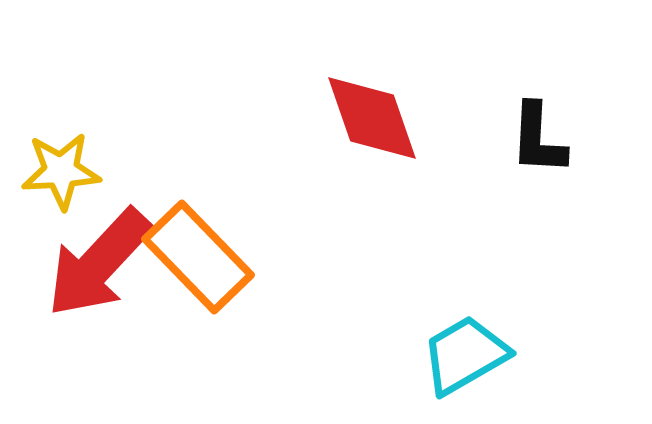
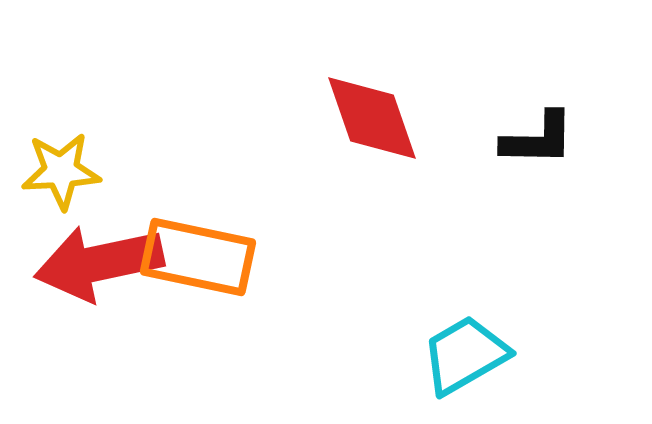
black L-shape: rotated 92 degrees counterclockwise
orange rectangle: rotated 34 degrees counterclockwise
red arrow: rotated 35 degrees clockwise
